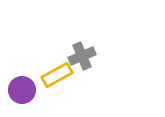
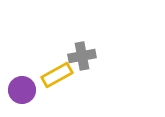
gray cross: rotated 12 degrees clockwise
